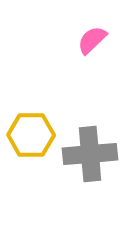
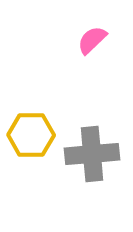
gray cross: moved 2 px right
